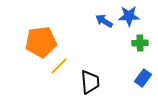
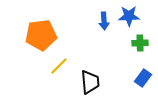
blue arrow: rotated 126 degrees counterclockwise
orange pentagon: moved 7 px up
